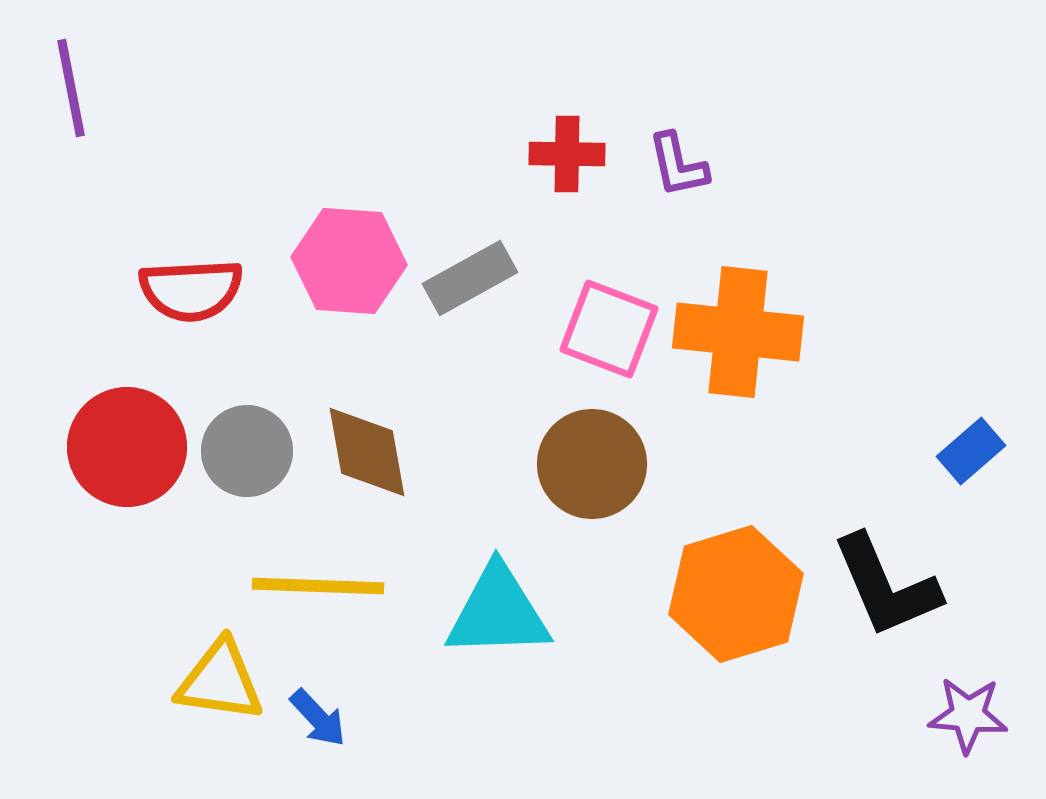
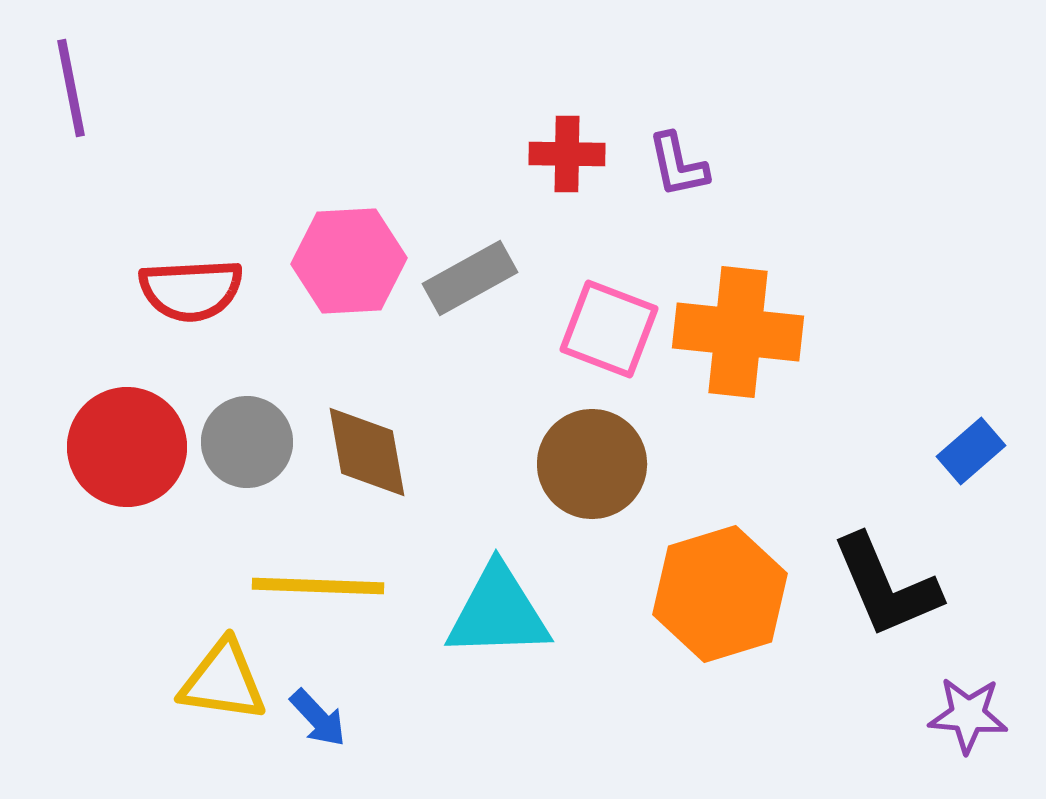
pink hexagon: rotated 7 degrees counterclockwise
gray circle: moved 9 px up
orange hexagon: moved 16 px left
yellow triangle: moved 3 px right
